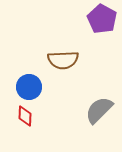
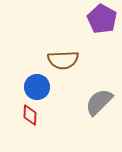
blue circle: moved 8 px right
gray semicircle: moved 8 px up
red diamond: moved 5 px right, 1 px up
